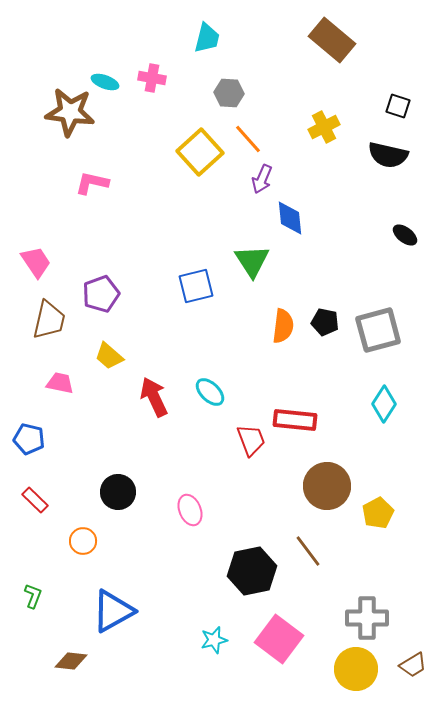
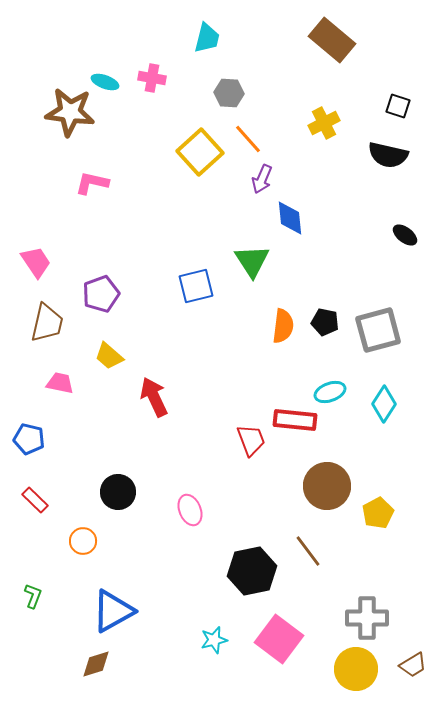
yellow cross at (324, 127): moved 4 px up
brown trapezoid at (49, 320): moved 2 px left, 3 px down
cyan ellipse at (210, 392): moved 120 px right; rotated 64 degrees counterclockwise
brown diamond at (71, 661): moved 25 px right, 3 px down; rotated 24 degrees counterclockwise
